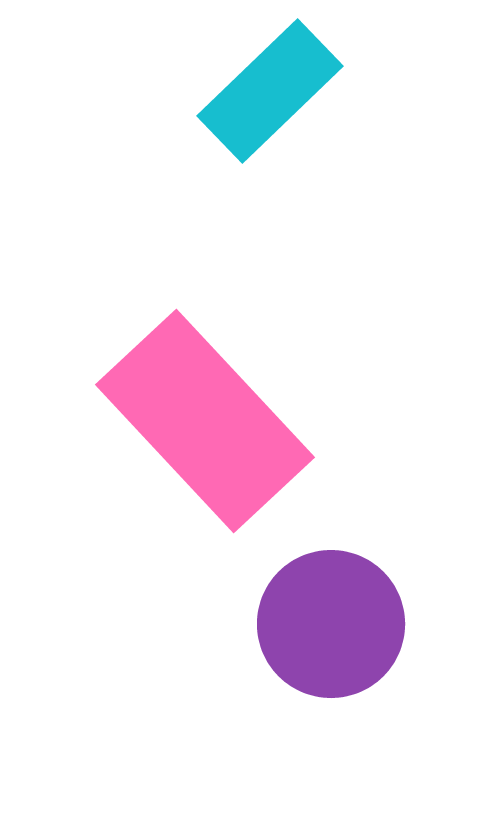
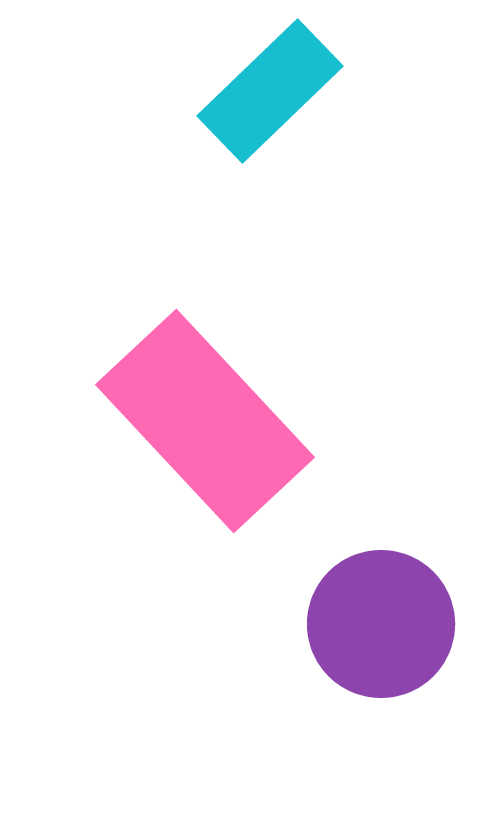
purple circle: moved 50 px right
